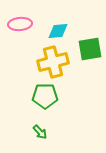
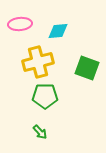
green square: moved 3 px left, 19 px down; rotated 30 degrees clockwise
yellow cross: moved 15 px left
